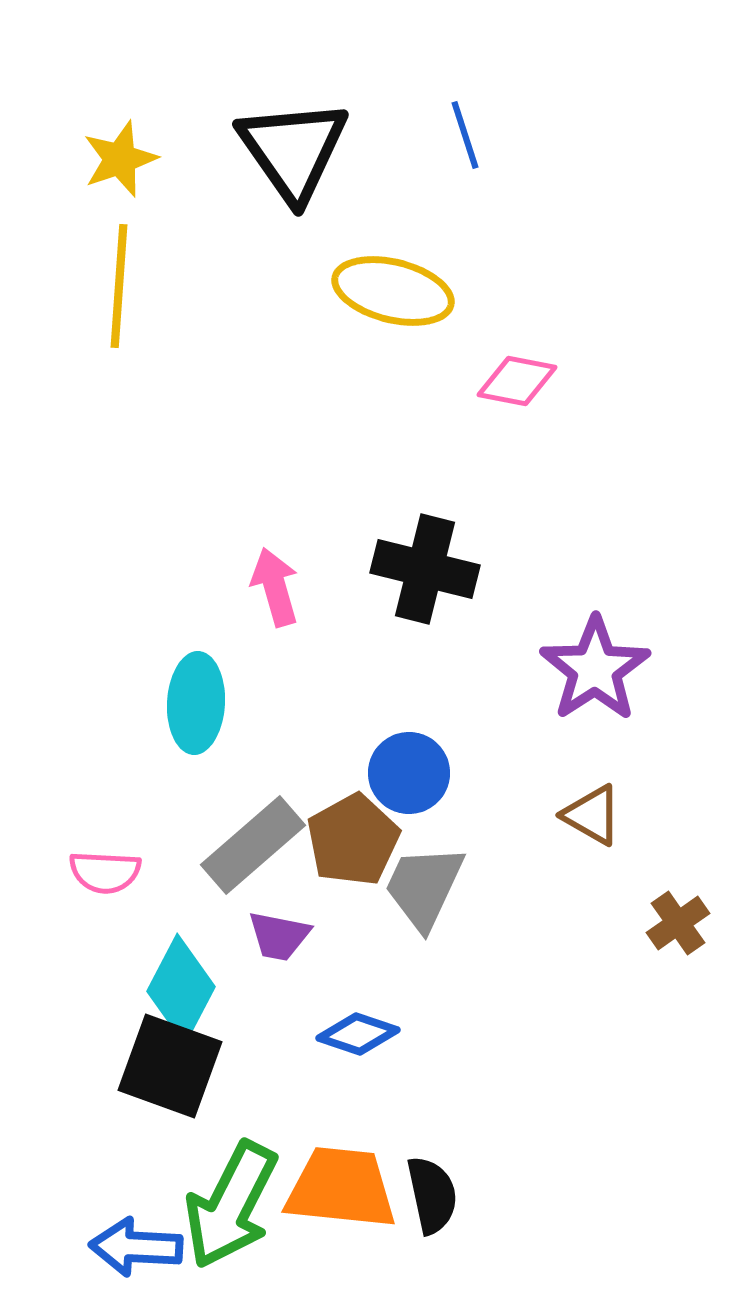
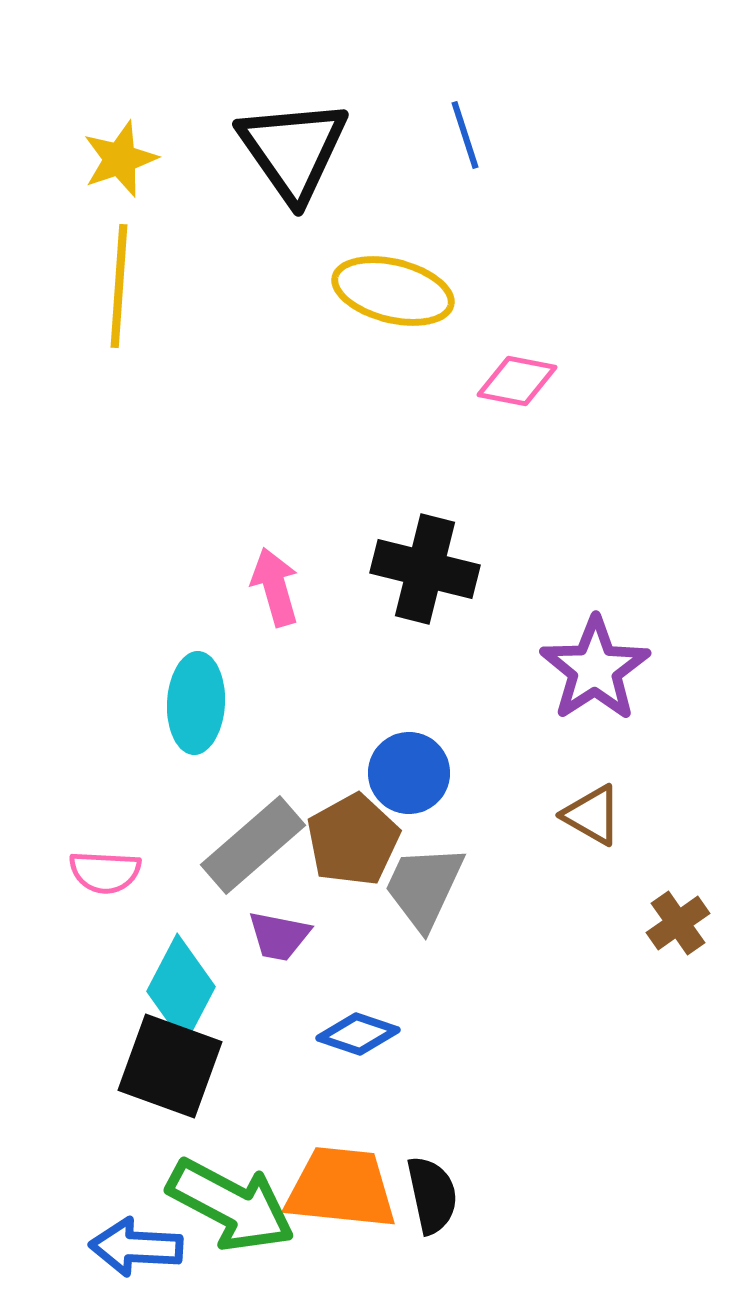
green arrow: rotated 89 degrees counterclockwise
